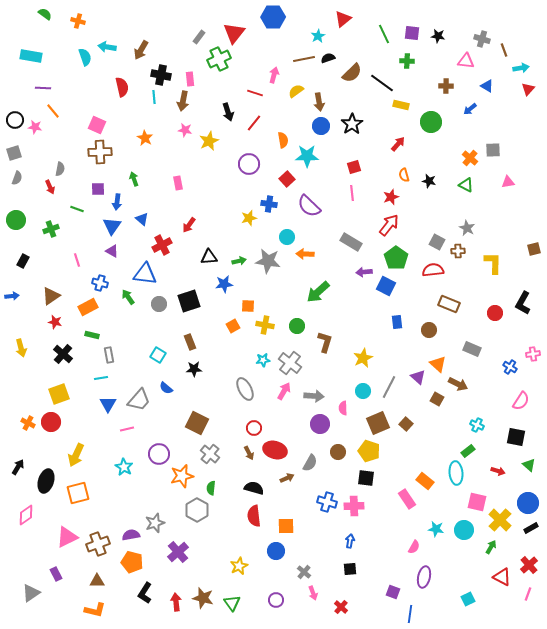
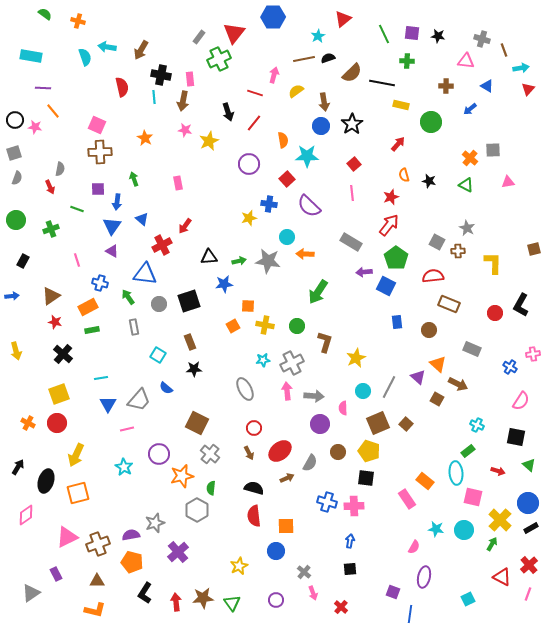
black line at (382, 83): rotated 25 degrees counterclockwise
brown arrow at (319, 102): moved 5 px right
red square at (354, 167): moved 3 px up; rotated 24 degrees counterclockwise
red arrow at (189, 225): moved 4 px left, 1 px down
red semicircle at (433, 270): moved 6 px down
green arrow at (318, 292): rotated 15 degrees counterclockwise
black L-shape at (523, 303): moved 2 px left, 2 px down
green rectangle at (92, 335): moved 5 px up; rotated 24 degrees counterclockwise
yellow arrow at (21, 348): moved 5 px left, 3 px down
gray rectangle at (109, 355): moved 25 px right, 28 px up
yellow star at (363, 358): moved 7 px left
gray cross at (290, 363): moved 2 px right; rotated 25 degrees clockwise
pink arrow at (284, 391): moved 3 px right; rotated 36 degrees counterclockwise
red circle at (51, 422): moved 6 px right, 1 px down
red ellipse at (275, 450): moved 5 px right, 1 px down; rotated 55 degrees counterclockwise
pink square at (477, 502): moved 4 px left, 5 px up
green arrow at (491, 547): moved 1 px right, 3 px up
brown star at (203, 598): rotated 20 degrees counterclockwise
